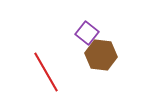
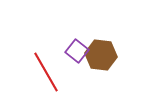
purple square: moved 10 px left, 18 px down
